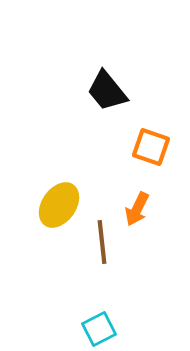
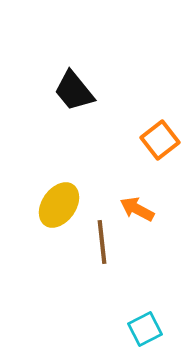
black trapezoid: moved 33 px left
orange square: moved 9 px right, 7 px up; rotated 33 degrees clockwise
orange arrow: rotated 92 degrees clockwise
cyan square: moved 46 px right
